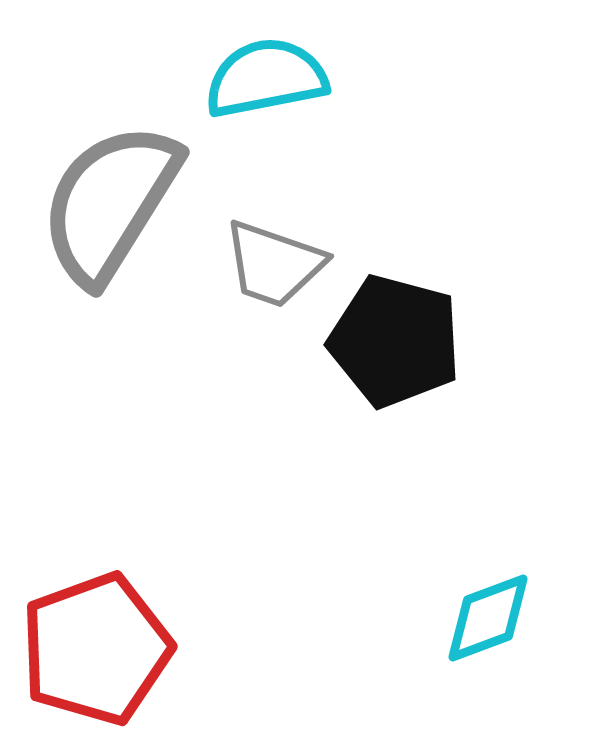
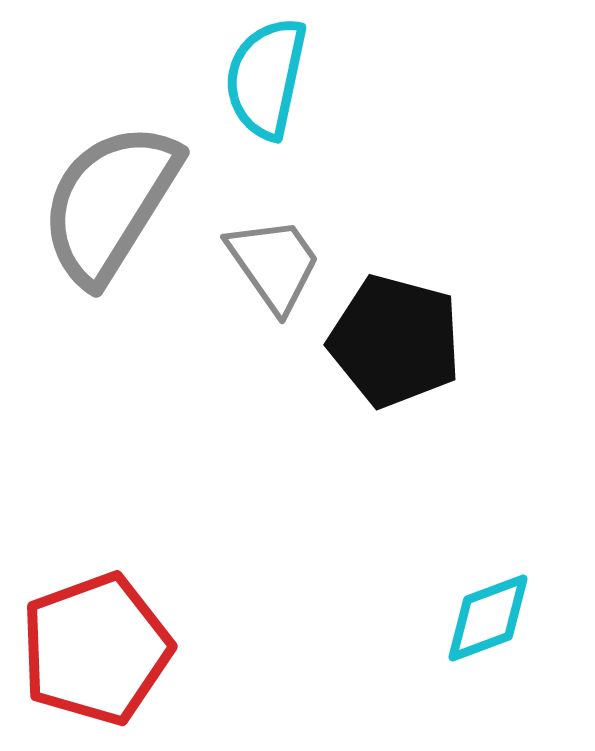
cyan semicircle: rotated 67 degrees counterclockwise
gray trapezoid: rotated 144 degrees counterclockwise
